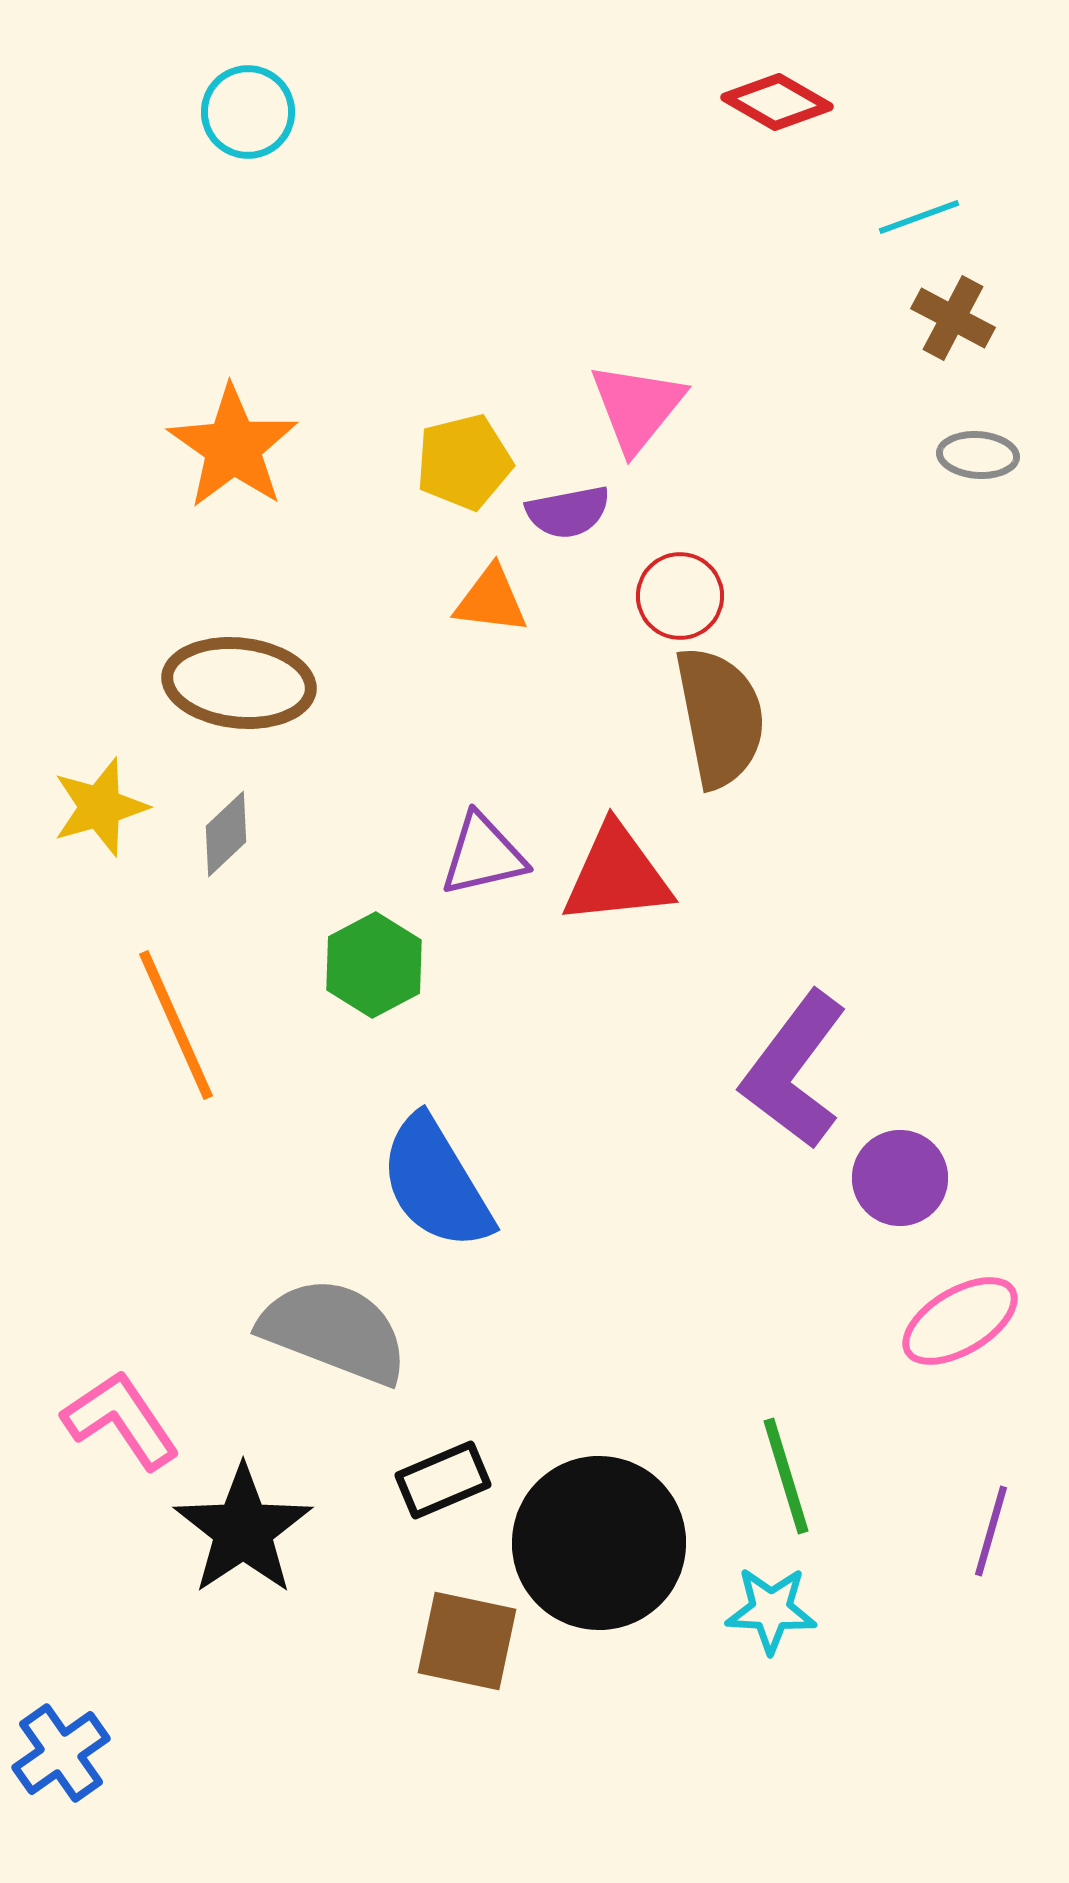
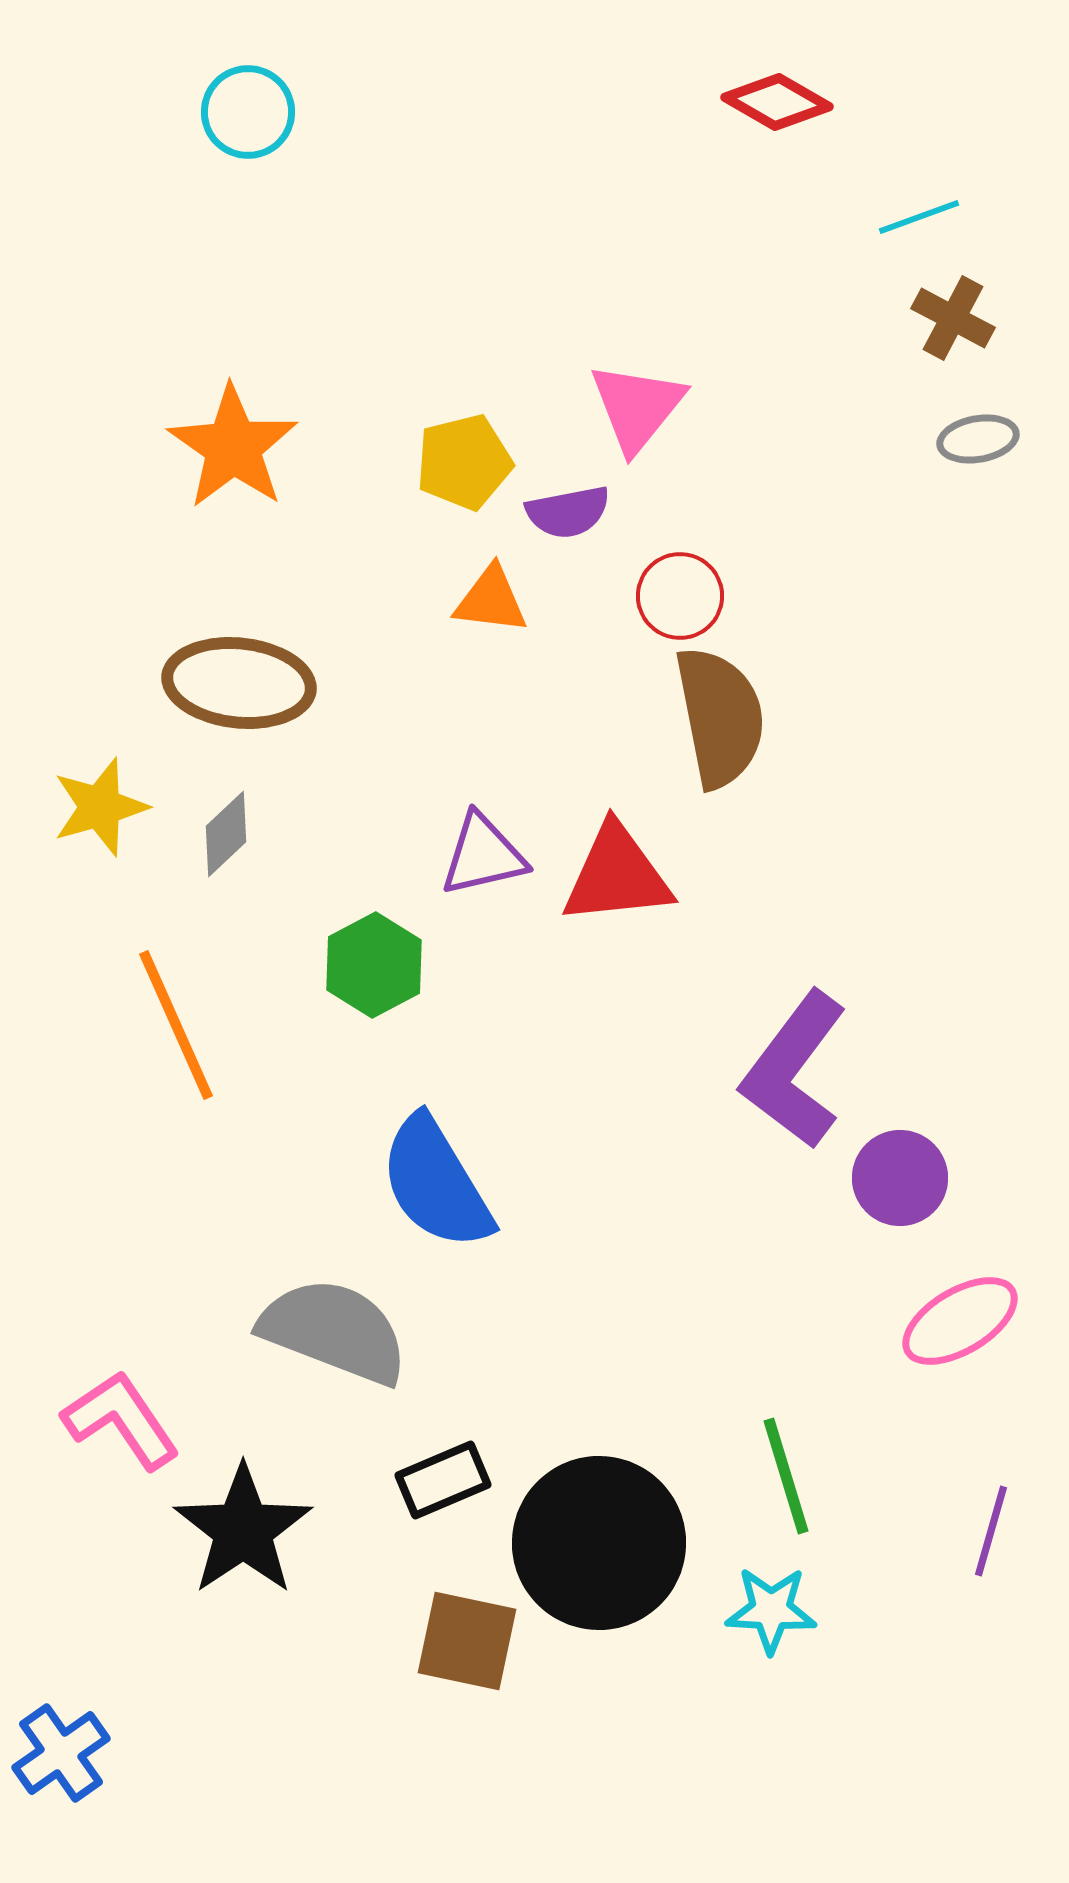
gray ellipse: moved 16 px up; rotated 14 degrees counterclockwise
